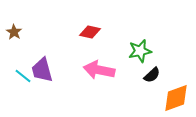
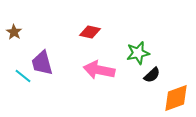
green star: moved 2 px left, 2 px down
purple trapezoid: moved 7 px up
